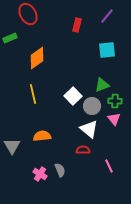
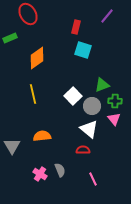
red rectangle: moved 1 px left, 2 px down
cyan square: moved 24 px left; rotated 24 degrees clockwise
pink line: moved 16 px left, 13 px down
